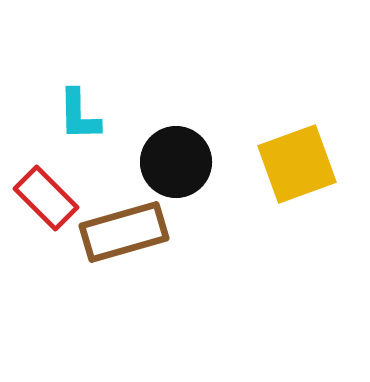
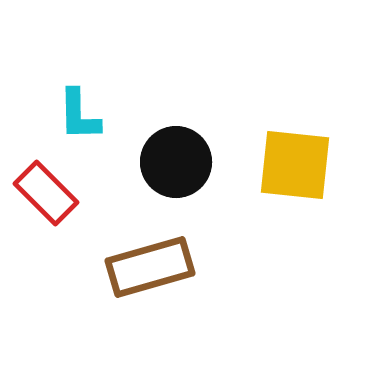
yellow square: moved 2 px left, 1 px down; rotated 26 degrees clockwise
red rectangle: moved 5 px up
brown rectangle: moved 26 px right, 35 px down
